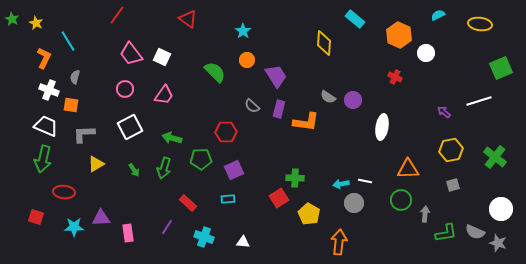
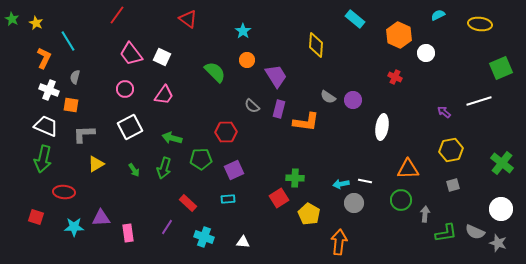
yellow diamond at (324, 43): moved 8 px left, 2 px down
green cross at (495, 157): moved 7 px right, 6 px down
